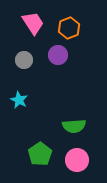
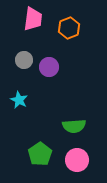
pink trapezoid: moved 4 px up; rotated 40 degrees clockwise
purple circle: moved 9 px left, 12 px down
